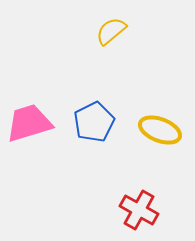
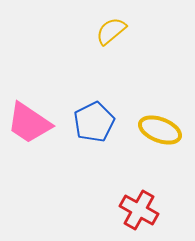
pink trapezoid: rotated 129 degrees counterclockwise
